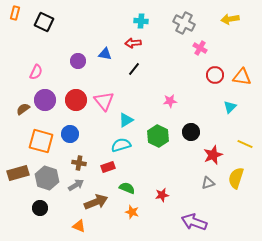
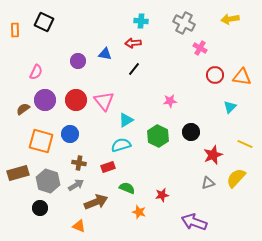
orange rectangle at (15, 13): moved 17 px down; rotated 16 degrees counterclockwise
gray hexagon at (47, 178): moved 1 px right, 3 px down
yellow semicircle at (236, 178): rotated 25 degrees clockwise
orange star at (132, 212): moved 7 px right
